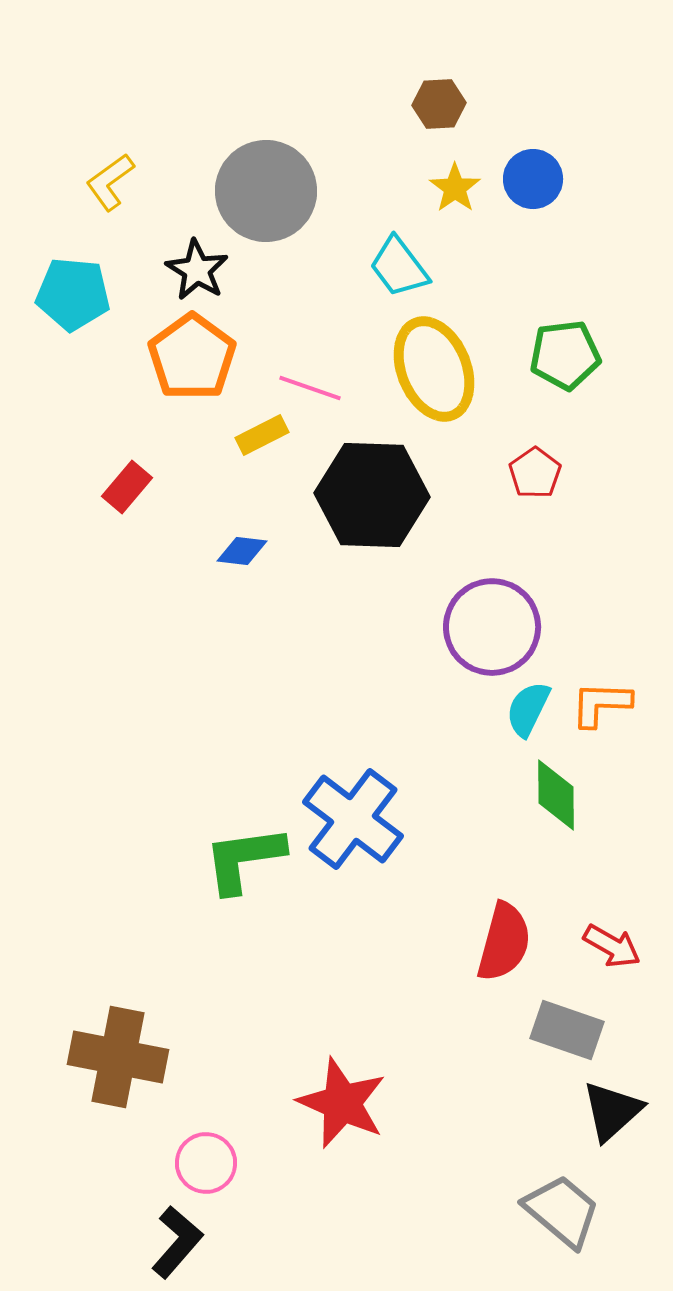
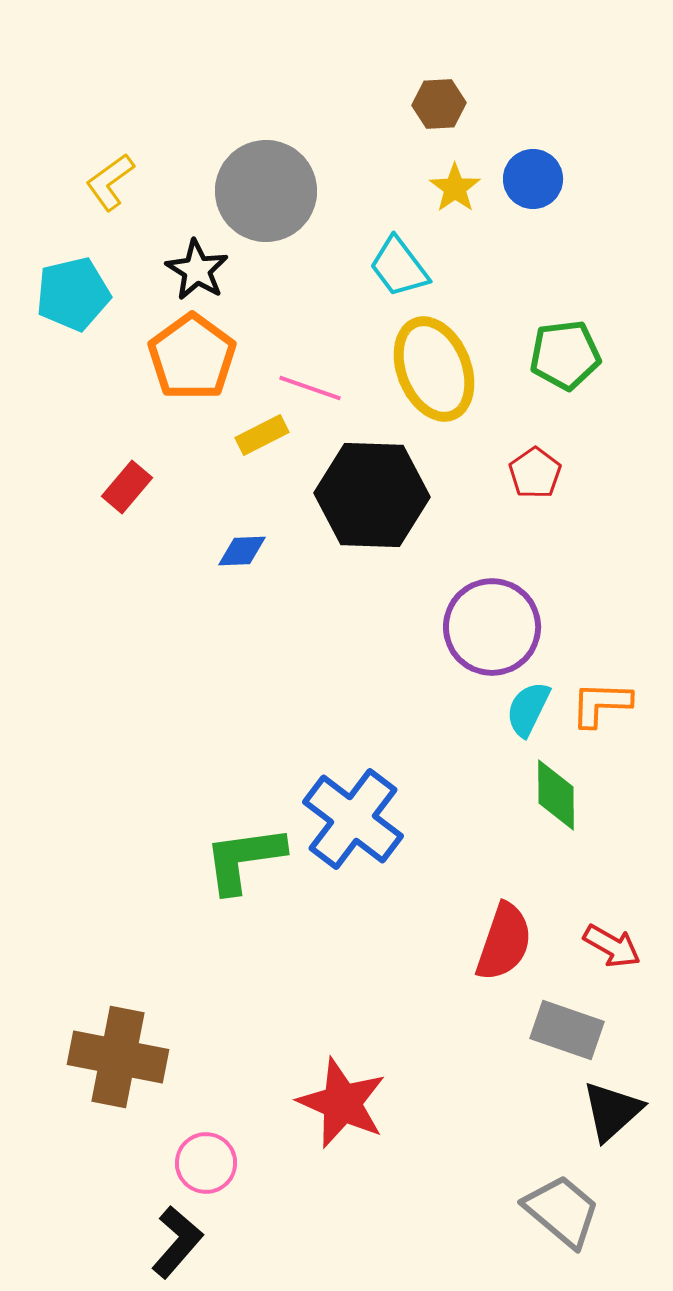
cyan pentagon: rotated 18 degrees counterclockwise
blue diamond: rotated 9 degrees counterclockwise
red semicircle: rotated 4 degrees clockwise
